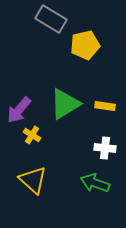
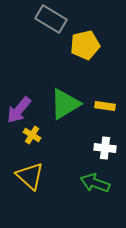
yellow triangle: moved 3 px left, 4 px up
